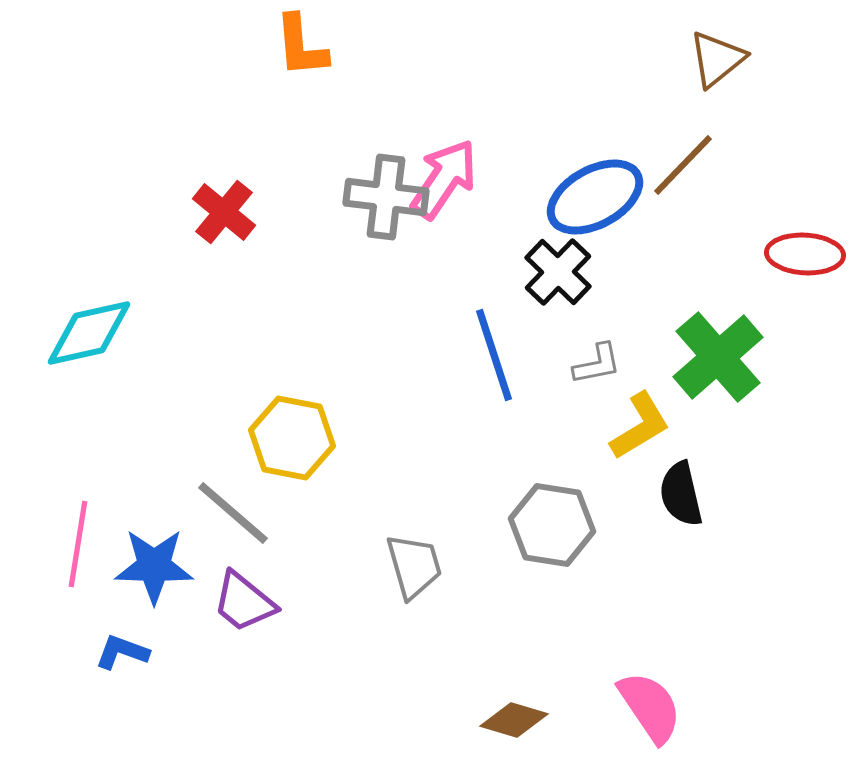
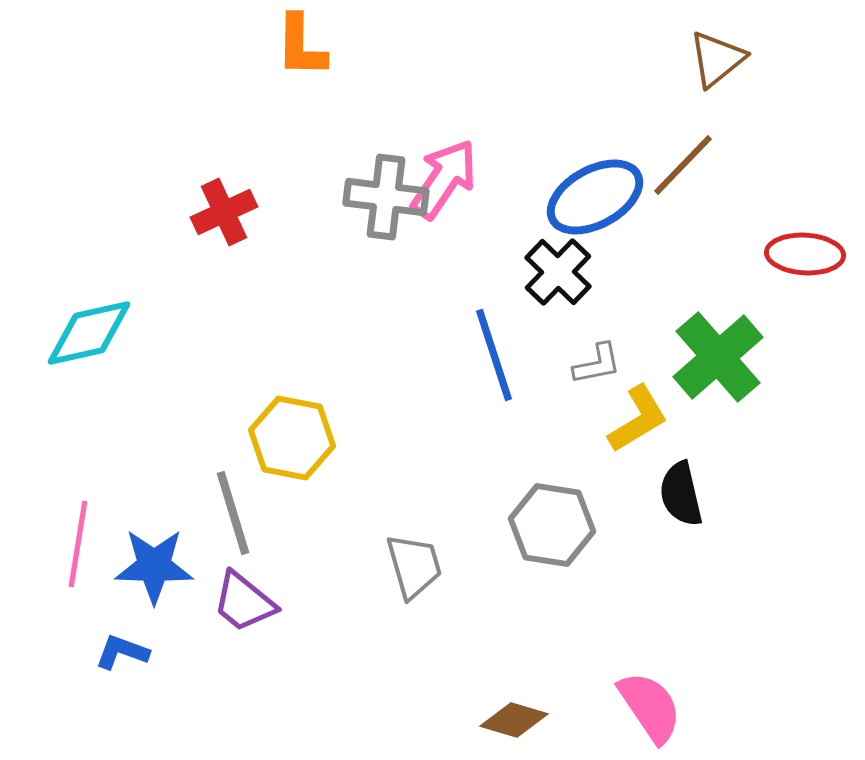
orange L-shape: rotated 6 degrees clockwise
red cross: rotated 26 degrees clockwise
yellow L-shape: moved 2 px left, 7 px up
gray line: rotated 32 degrees clockwise
